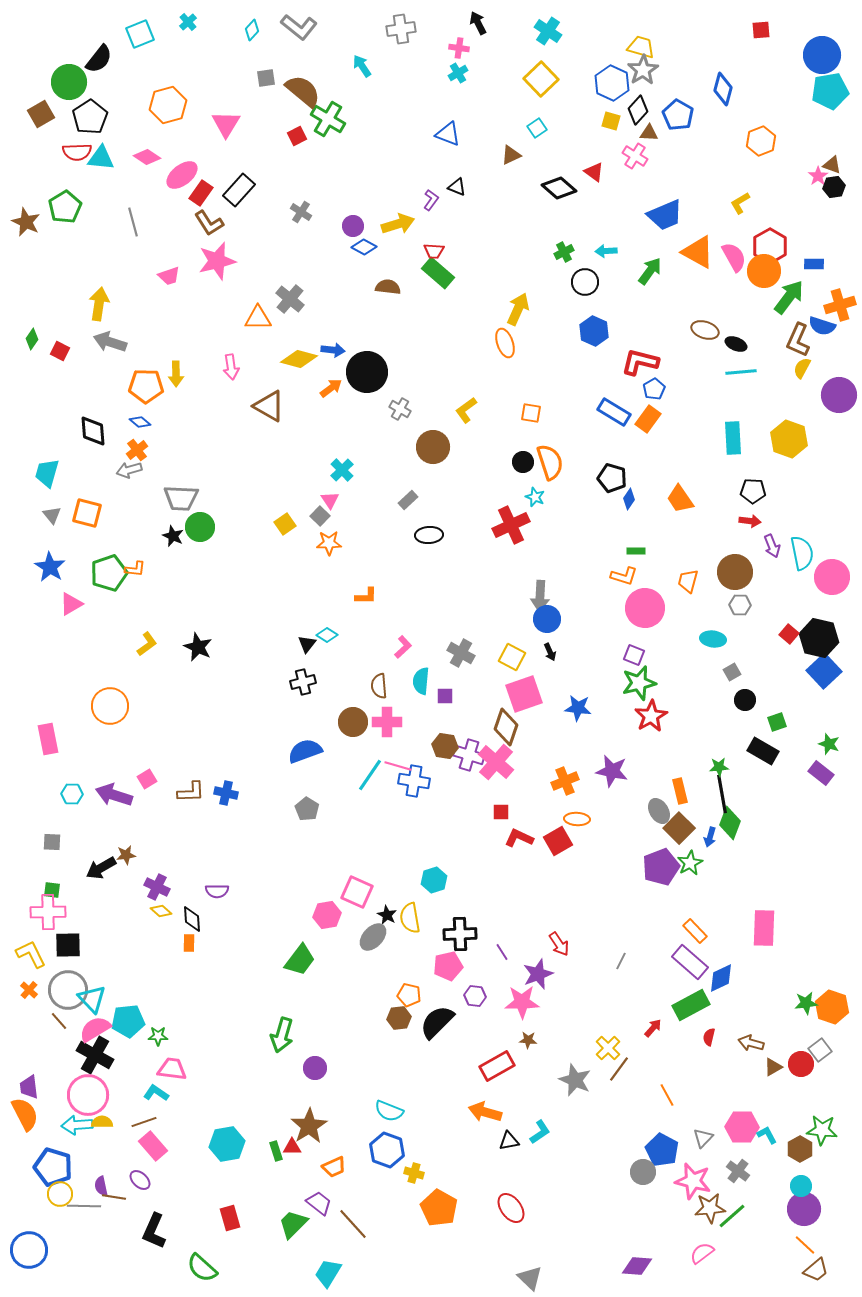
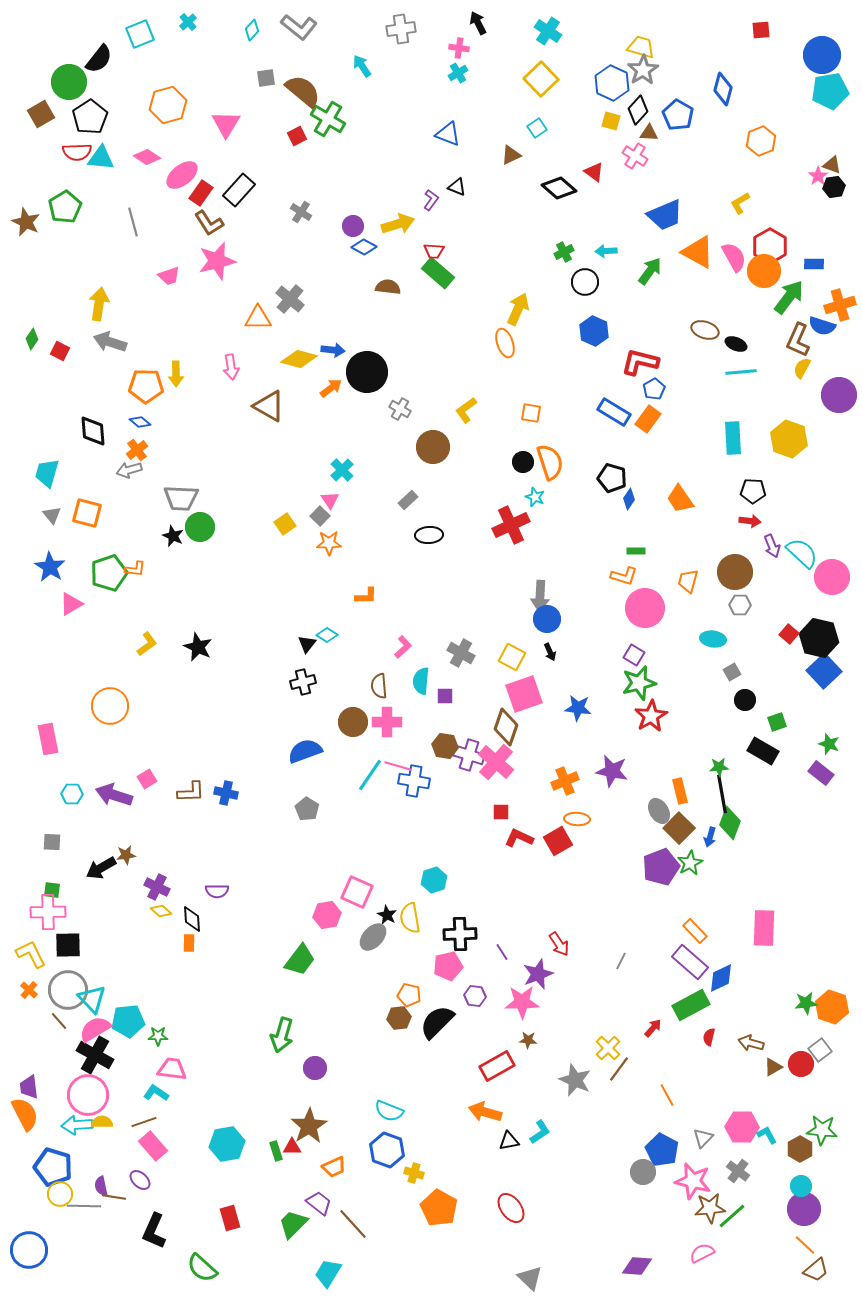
cyan semicircle at (802, 553): rotated 36 degrees counterclockwise
purple square at (634, 655): rotated 10 degrees clockwise
pink semicircle at (702, 1253): rotated 10 degrees clockwise
